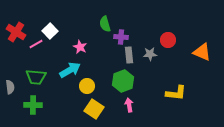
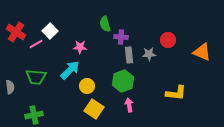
pink star: rotated 24 degrees counterclockwise
gray star: moved 1 px left
cyan arrow: rotated 15 degrees counterclockwise
green cross: moved 1 px right, 10 px down; rotated 12 degrees counterclockwise
